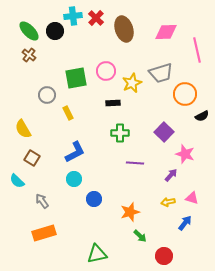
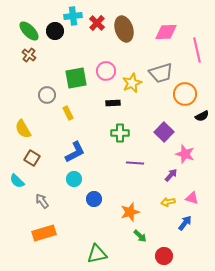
red cross: moved 1 px right, 5 px down
